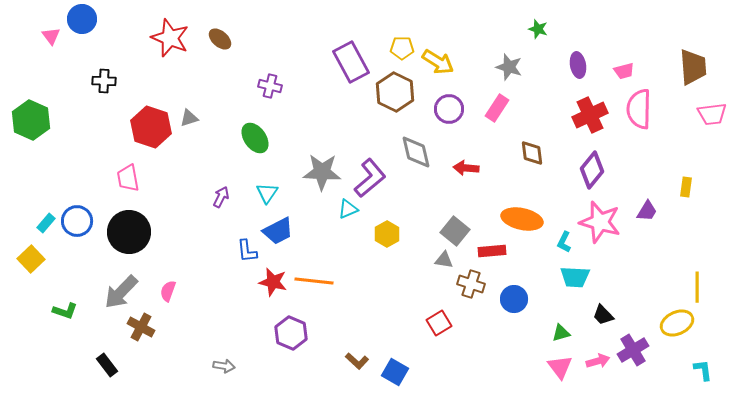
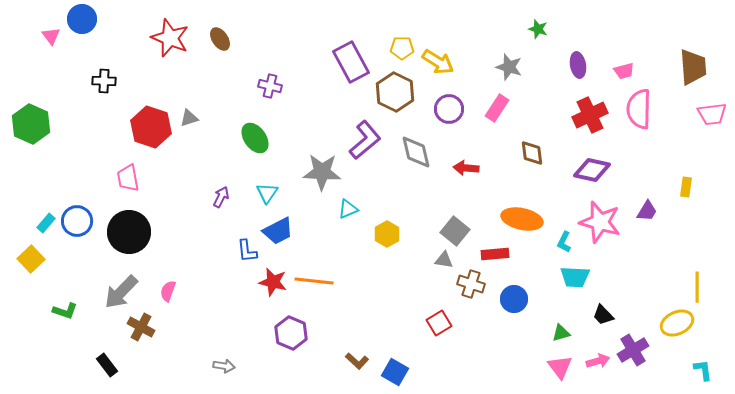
brown ellipse at (220, 39): rotated 15 degrees clockwise
green hexagon at (31, 120): moved 4 px down
purple diamond at (592, 170): rotated 63 degrees clockwise
purple L-shape at (370, 178): moved 5 px left, 38 px up
red rectangle at (492, 251): moved 3 px right, 3 px down
